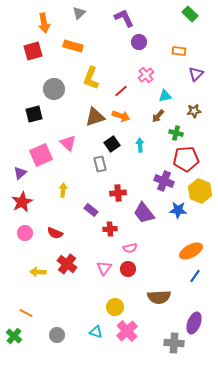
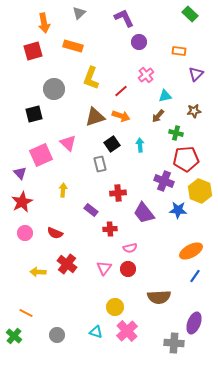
purple triangle at (20, 173): rotated 32 degrees counterclockwise
